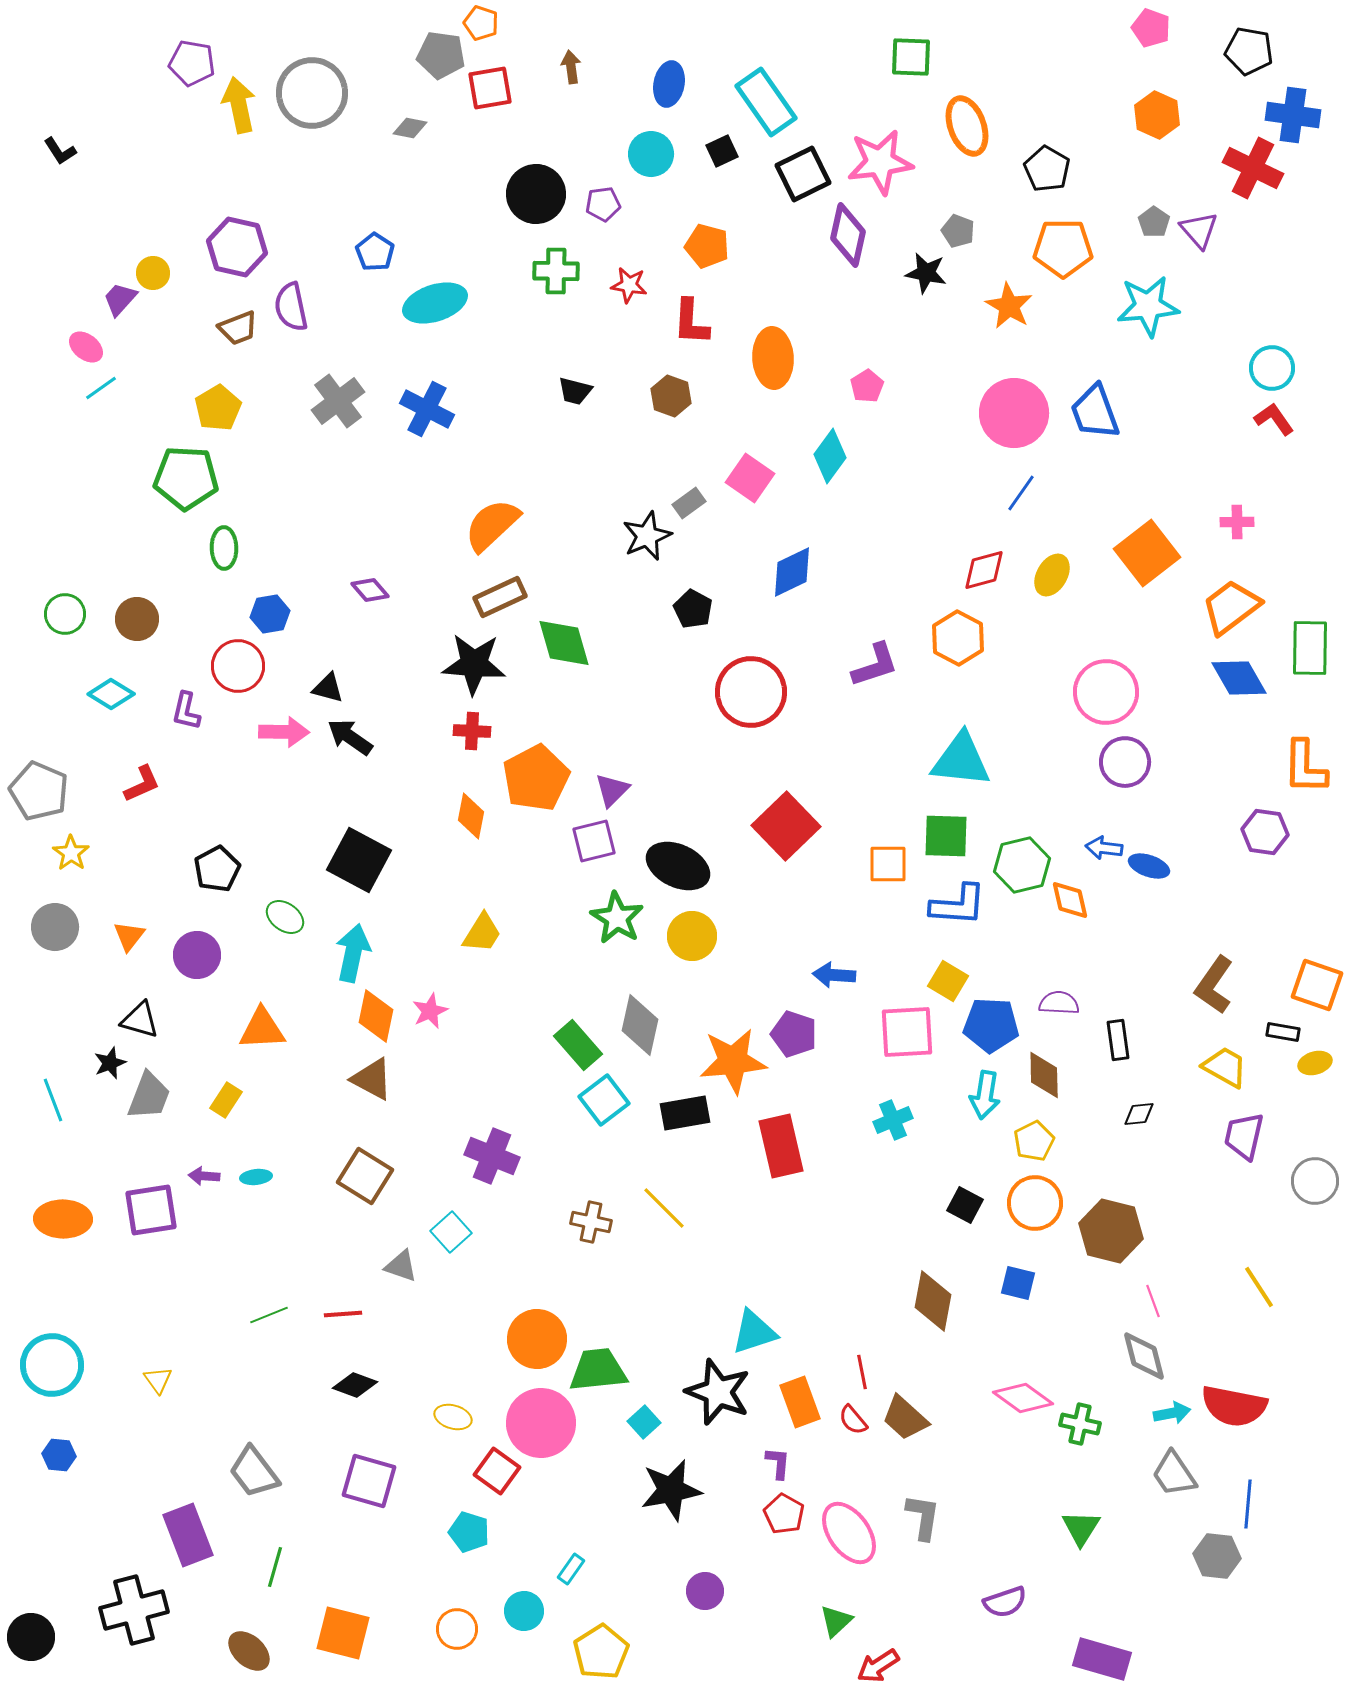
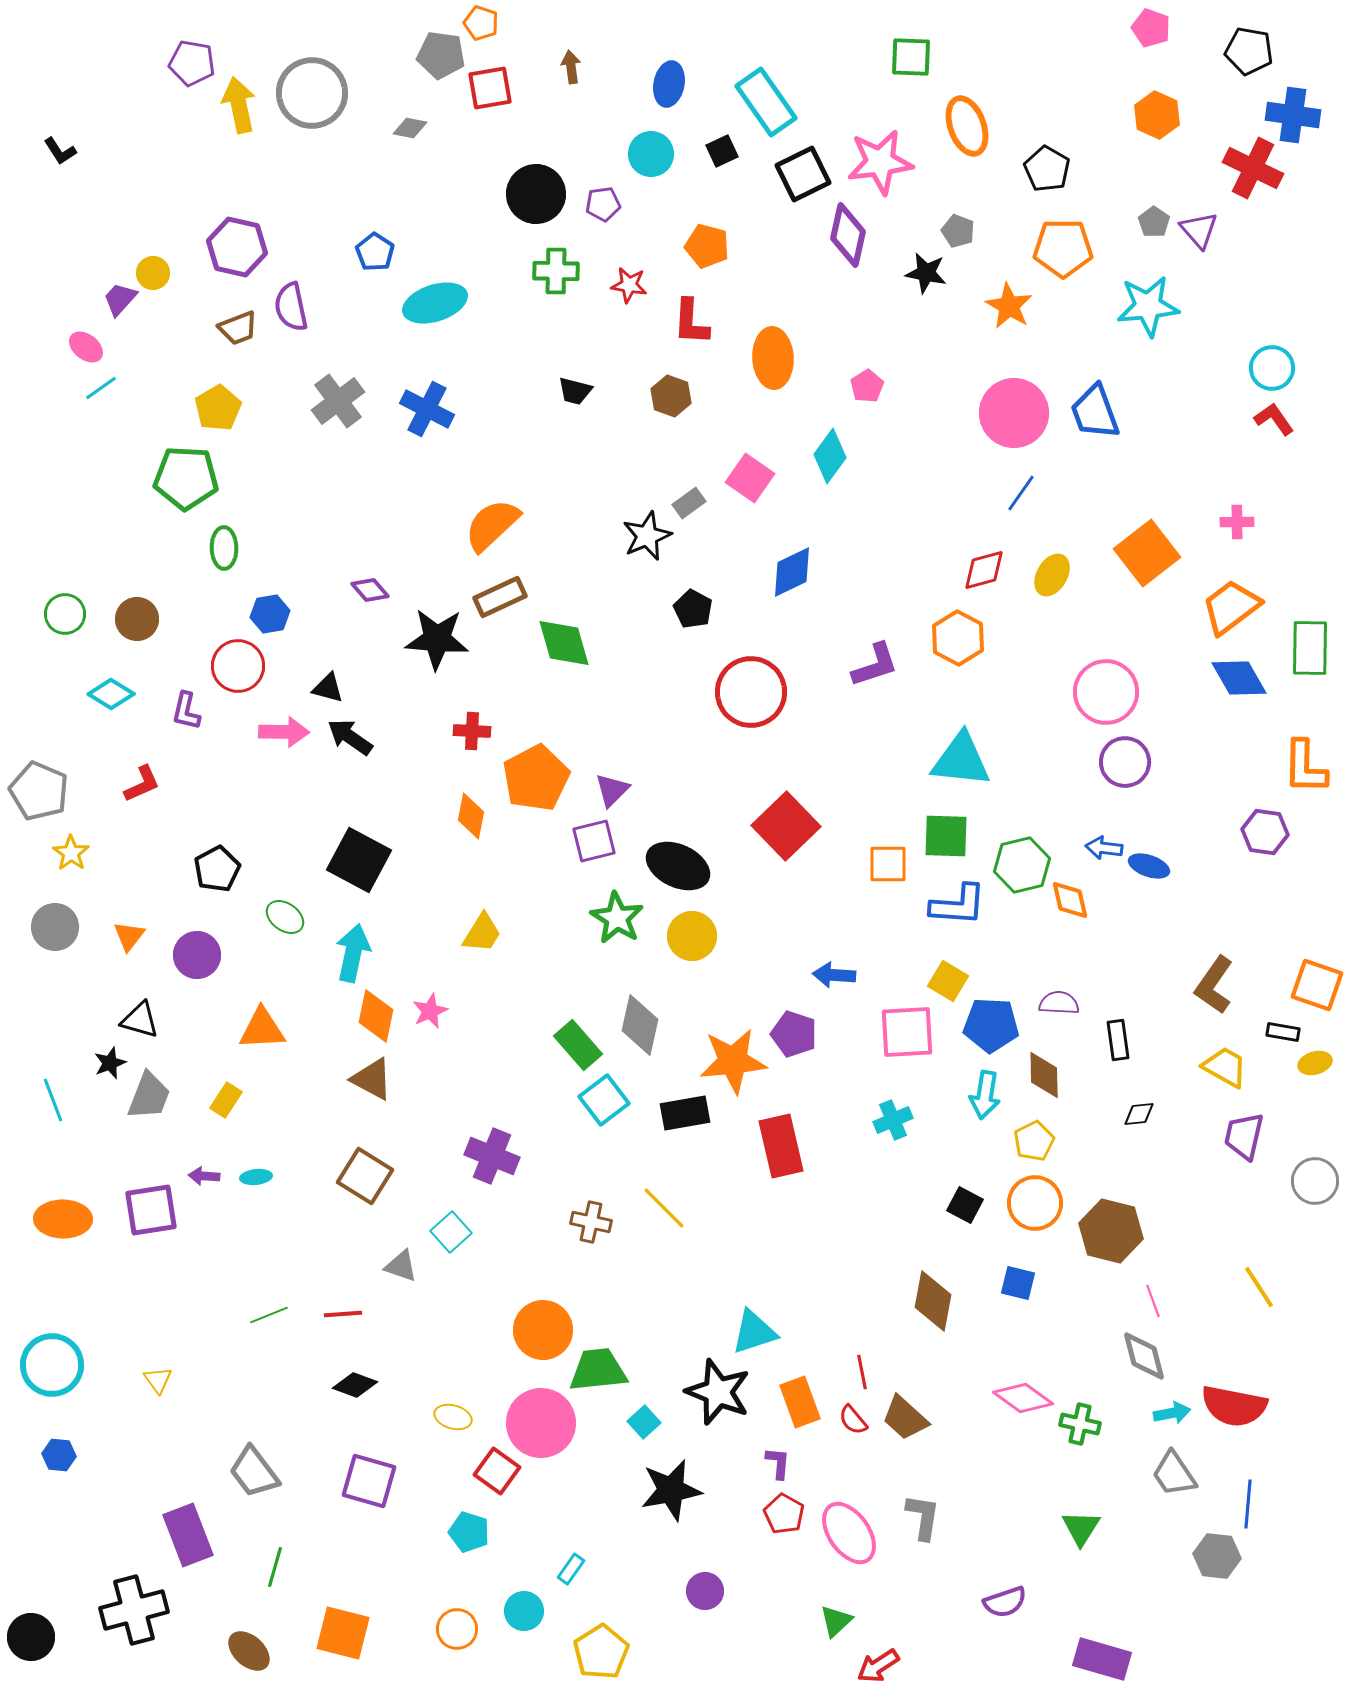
black star at (474, 664): moved 37 px left, 25 px up
orange circle at (537, 1339): moved 6 px right, 9 px up
